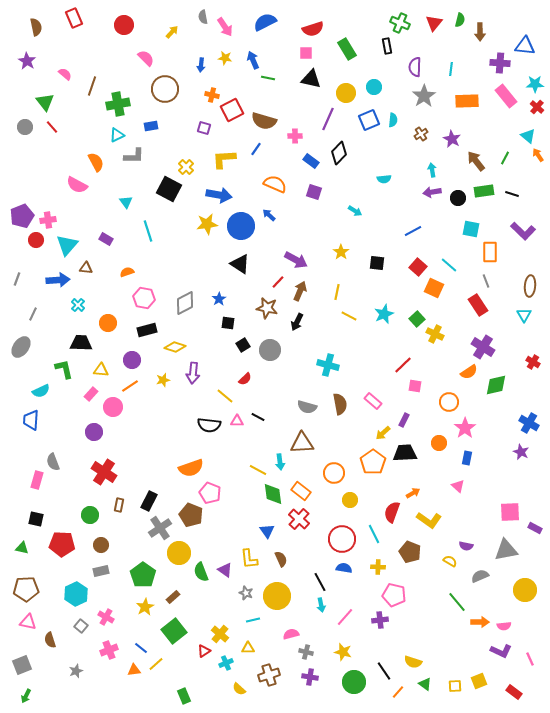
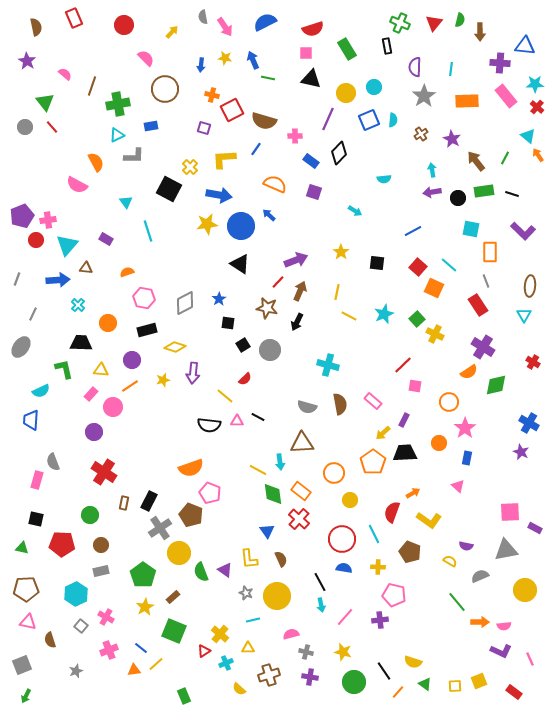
yellow cross at (186, 167): moved 4 px right
purple arrow at (296, 260): rotated 50 degrees counterclockwise
brown rectangle at (119, 505): moved 5 px right, 2 px up
green square at (174, 631): rotated 30 degrees counterclockwise
